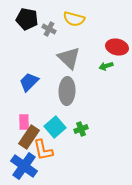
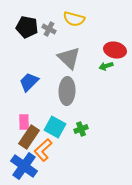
black pentagon: moved 8 px down
red ellipse: moved 2 px left, 3 px down
cyan square: rotated 20 degrees counterclockwise
orange L-shape: rotated 60 degrees clockwise
